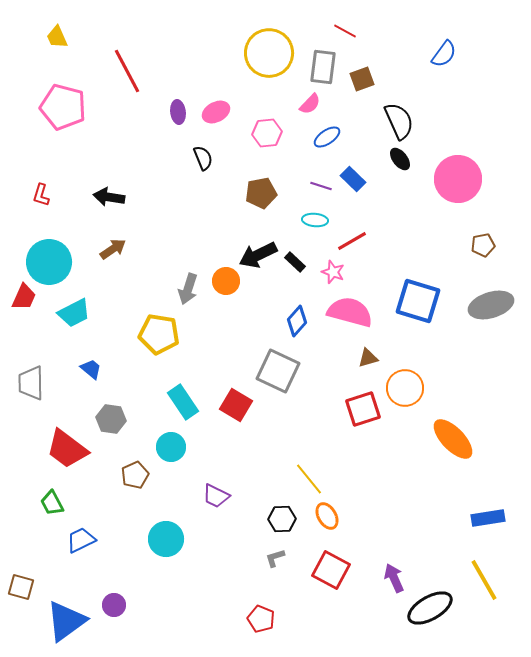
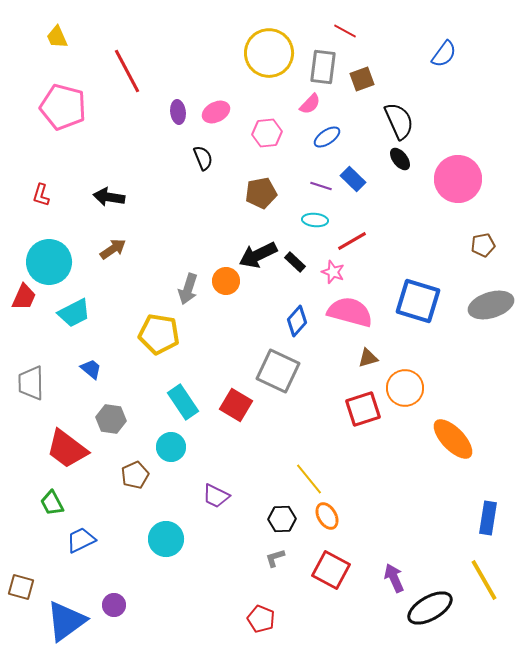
blue rectangle at (488, 518): rotated 72 degrees counterclockwise
